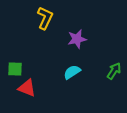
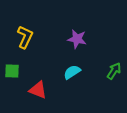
yellow L-shape: moved 20 px left, 19 px down
purple star: rotated 24 degrees clockwise
green square: moved 3 px left, 2 px down
red triangle: moved 11 px right, 2 px down
